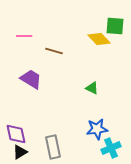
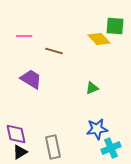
green triangle: rotated 48 degrees counterclockwise
